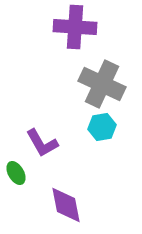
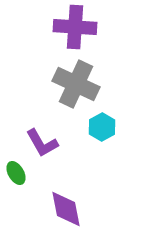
gray cross: moved 26 px left
cyan hexagon: rotated 20 degrees counterclockwise
purple diamond: moved 4 px down
